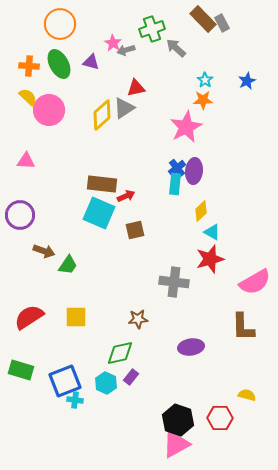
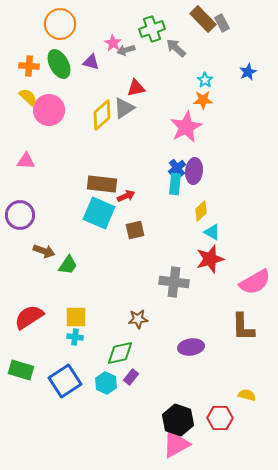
blue star at (247, 81): moved 1 px right, 9 px up
blue square at (65, 381): rotated 12 degrees counterclockwise
cyan cross at (75, 400): moved 63 px up
